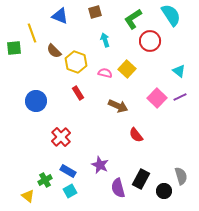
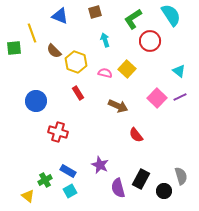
red cross: moved 3 px left, 5 px up; rotated 30 degrees counterclockwise
